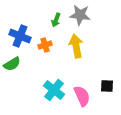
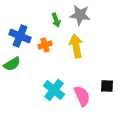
green arrow: rotated 40 degrees counterclockwise
